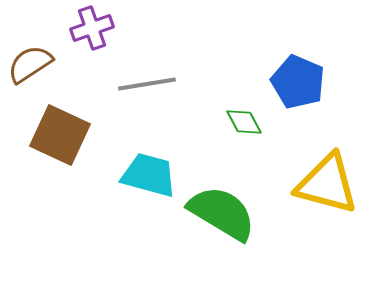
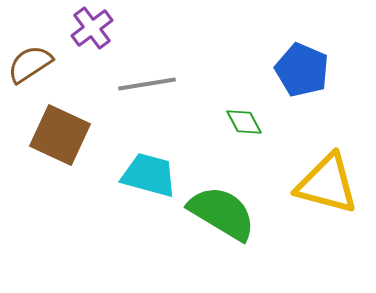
purple cross: rotated 18 degrees counterclockwise
blue pentagon: moved 4 px right, 12 px up
